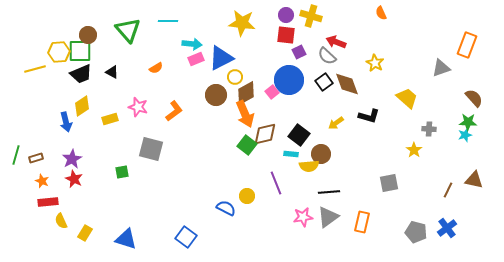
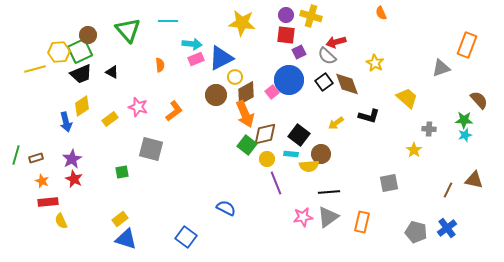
red arrow at (336, 42): rotated 36 degrees counterclockwise
green square at (80, 51): rotated 25 degrees counterclockwise
orange semicircle at (156, 68): moved 4 px right, 3 px up; rotated 64 degrees counterclockwise
brown semicircle at (474, 98): moved 5 px right, 2 px down
yellow rectangle at (110, 119): rotated 21 degrees counterclockwise
green star at (468, 122): moved 4 px left, 2 px up
yellow circle at (247, 196): moved 20 px right, 37 px up
yellow rectangle at (85, 233): moved 35 px right, 14 px up; rotated 21 degrees clockwise
